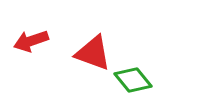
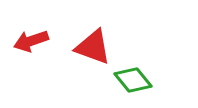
red triangle: moved 6 px up
